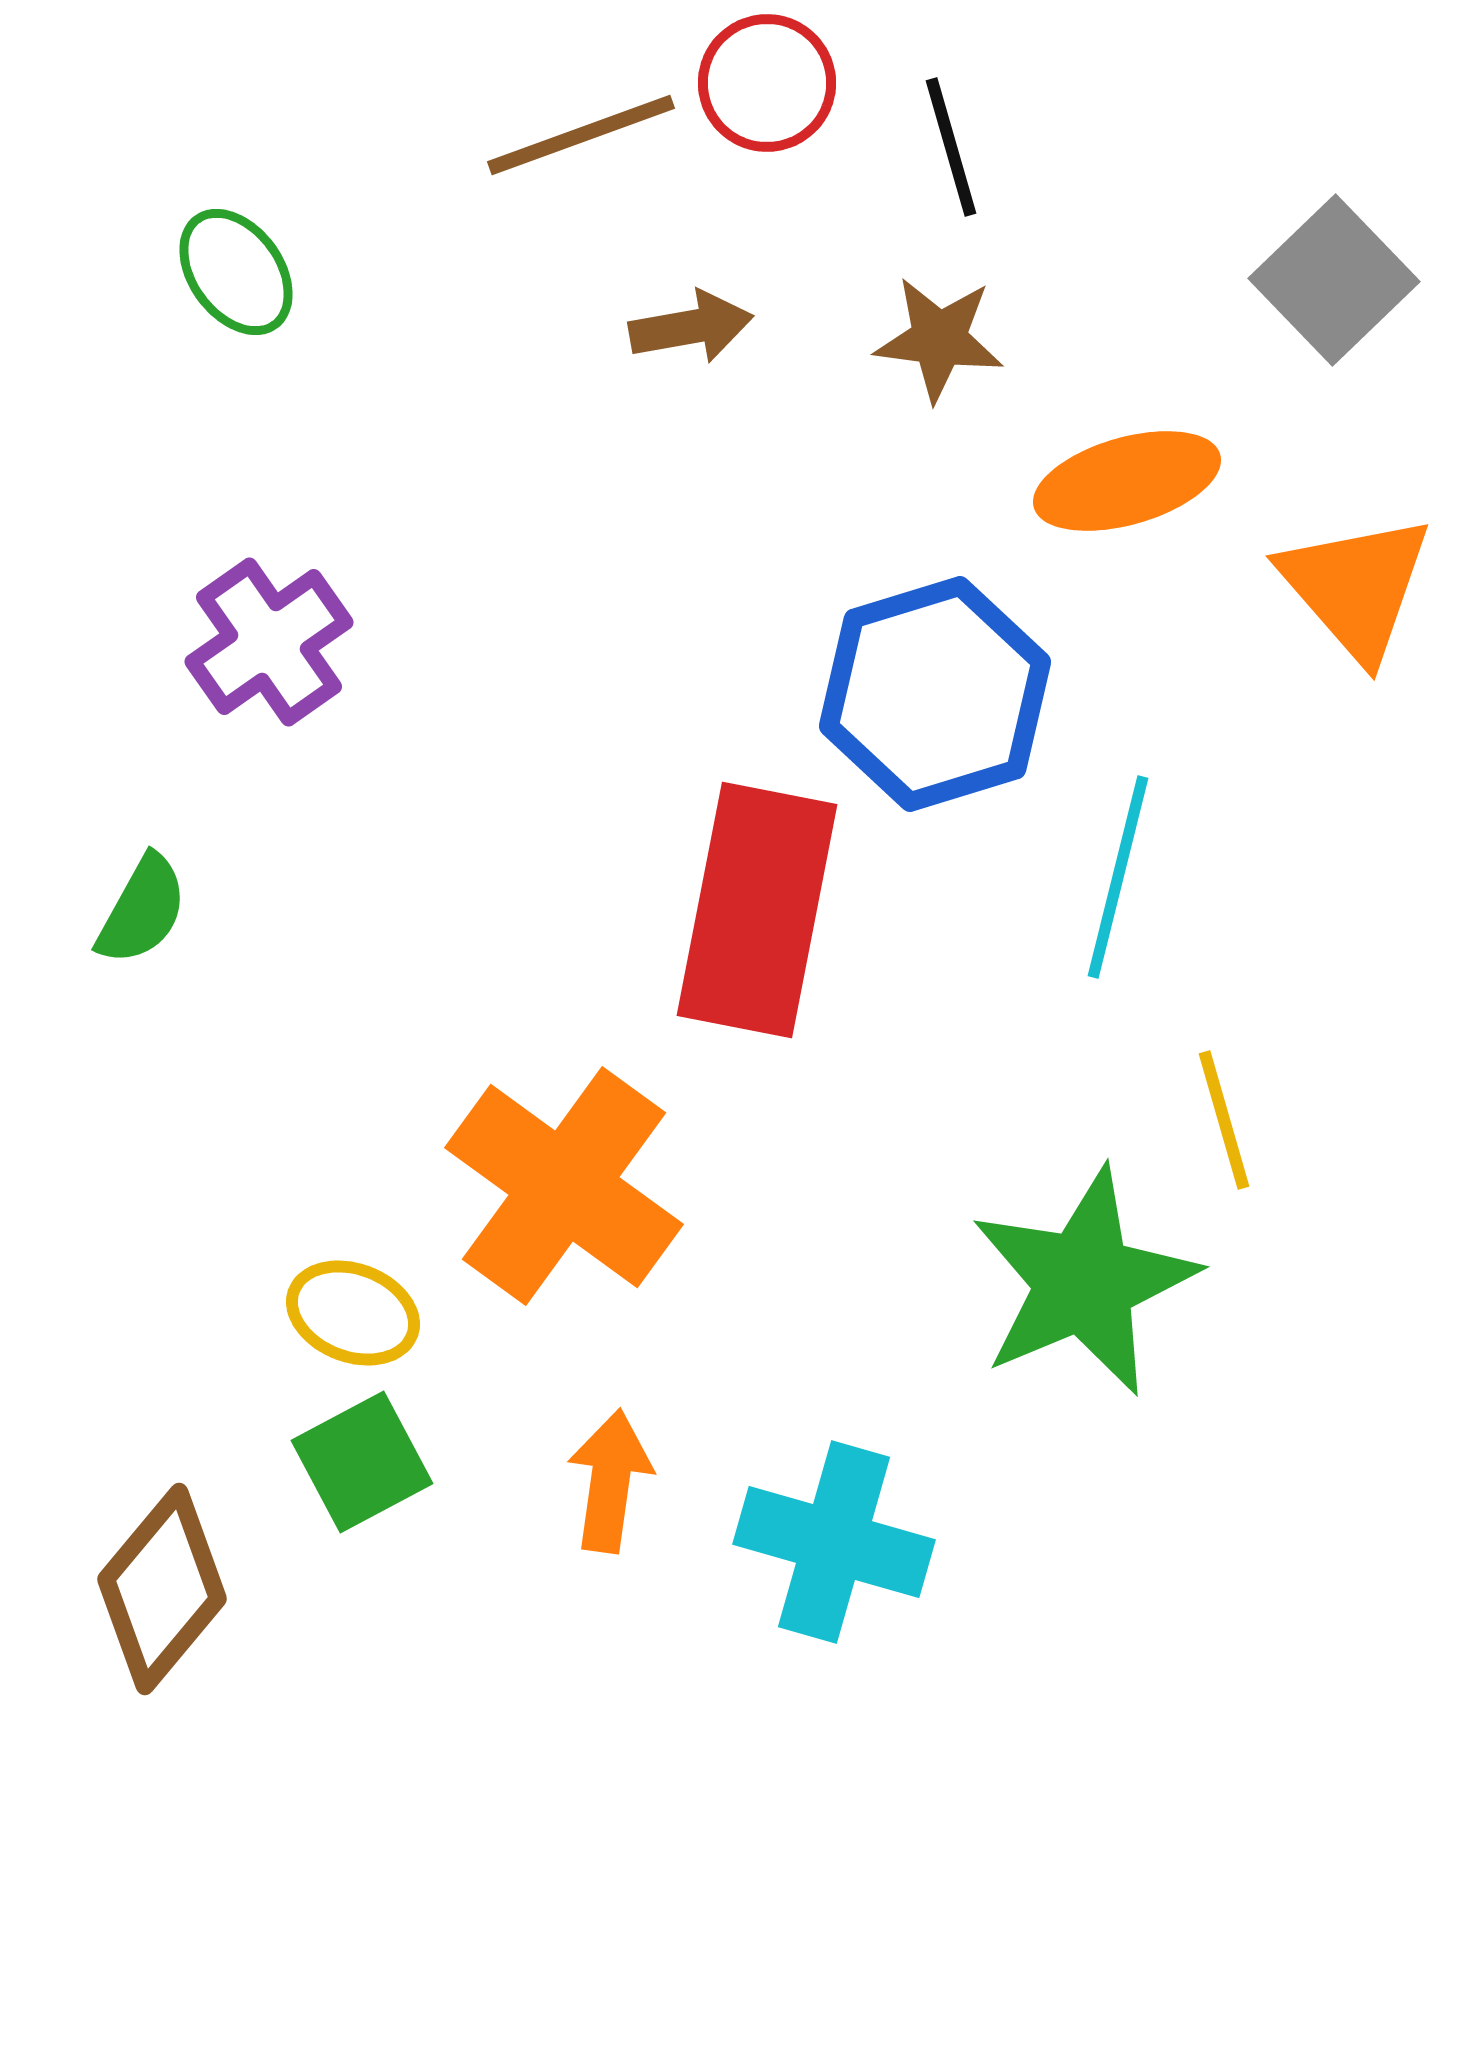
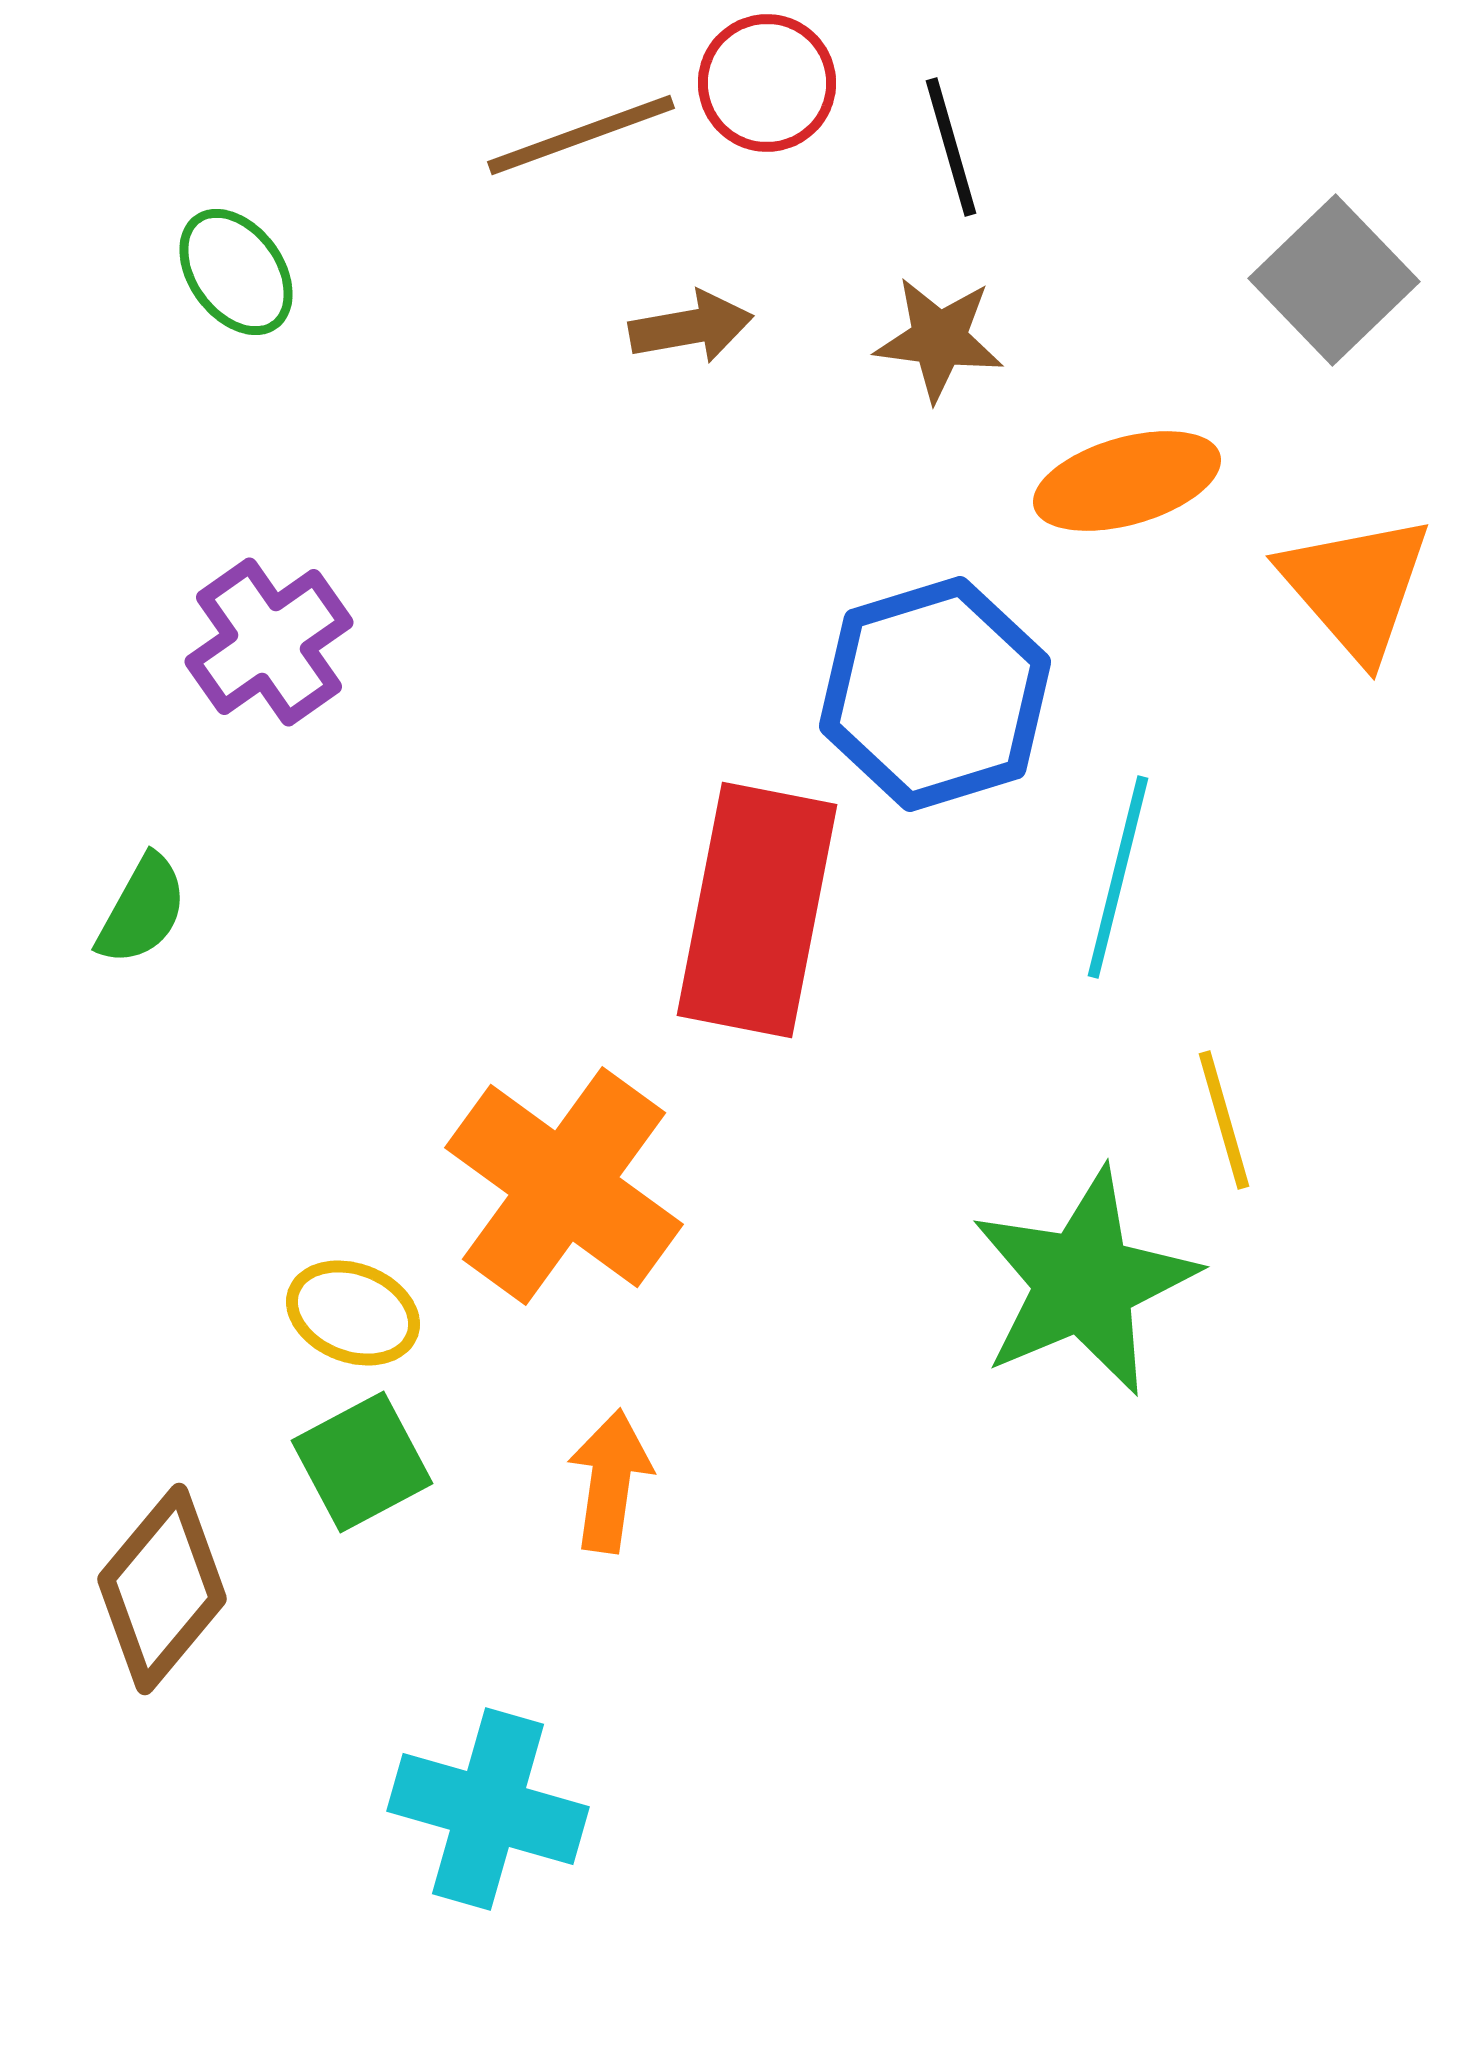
cyan cross: moved 346 px left, 267 px down
